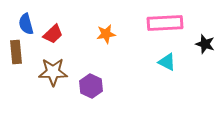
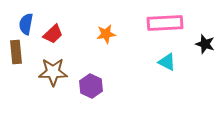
blue semicircle: rotated 25 degrees clockwise
